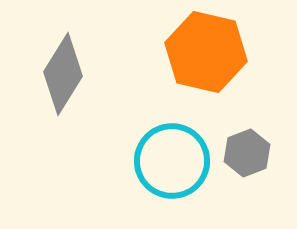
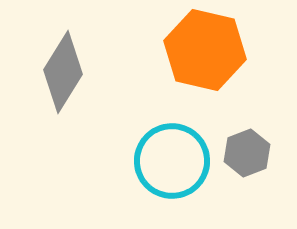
orange hexagon: moved 1 px left, 2 px up
gray diamond: moved 2 px up
